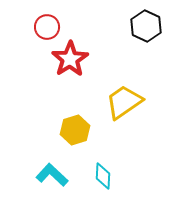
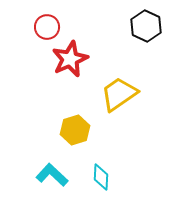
red star: rotated 9 degrees clockwise
yellow trapezoid: moved 5 px left, 8 px up
cyan diamond: moved 2 px left, 1 px down
